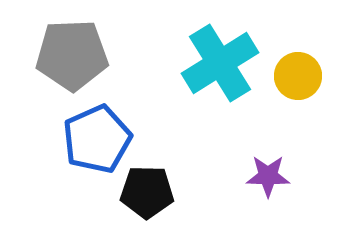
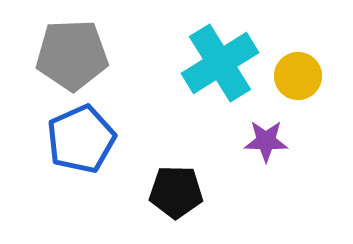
blue pentagon: moved 16 px left
purple star: moved 2 px left, 35 px up
black pentagon: moved 29 px right
